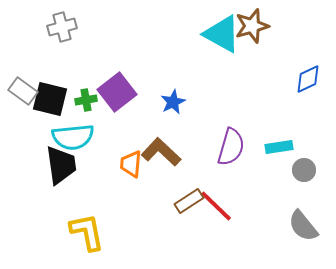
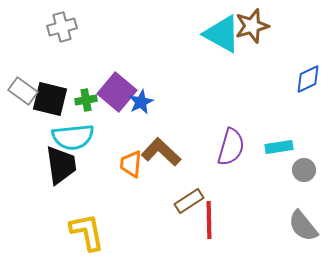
purple square: rotated 12 degrees counterclockwise
blue star: moved 32 px left
red line: moved 7 px left, 14 px down; rotated 45 degrees clockwise
